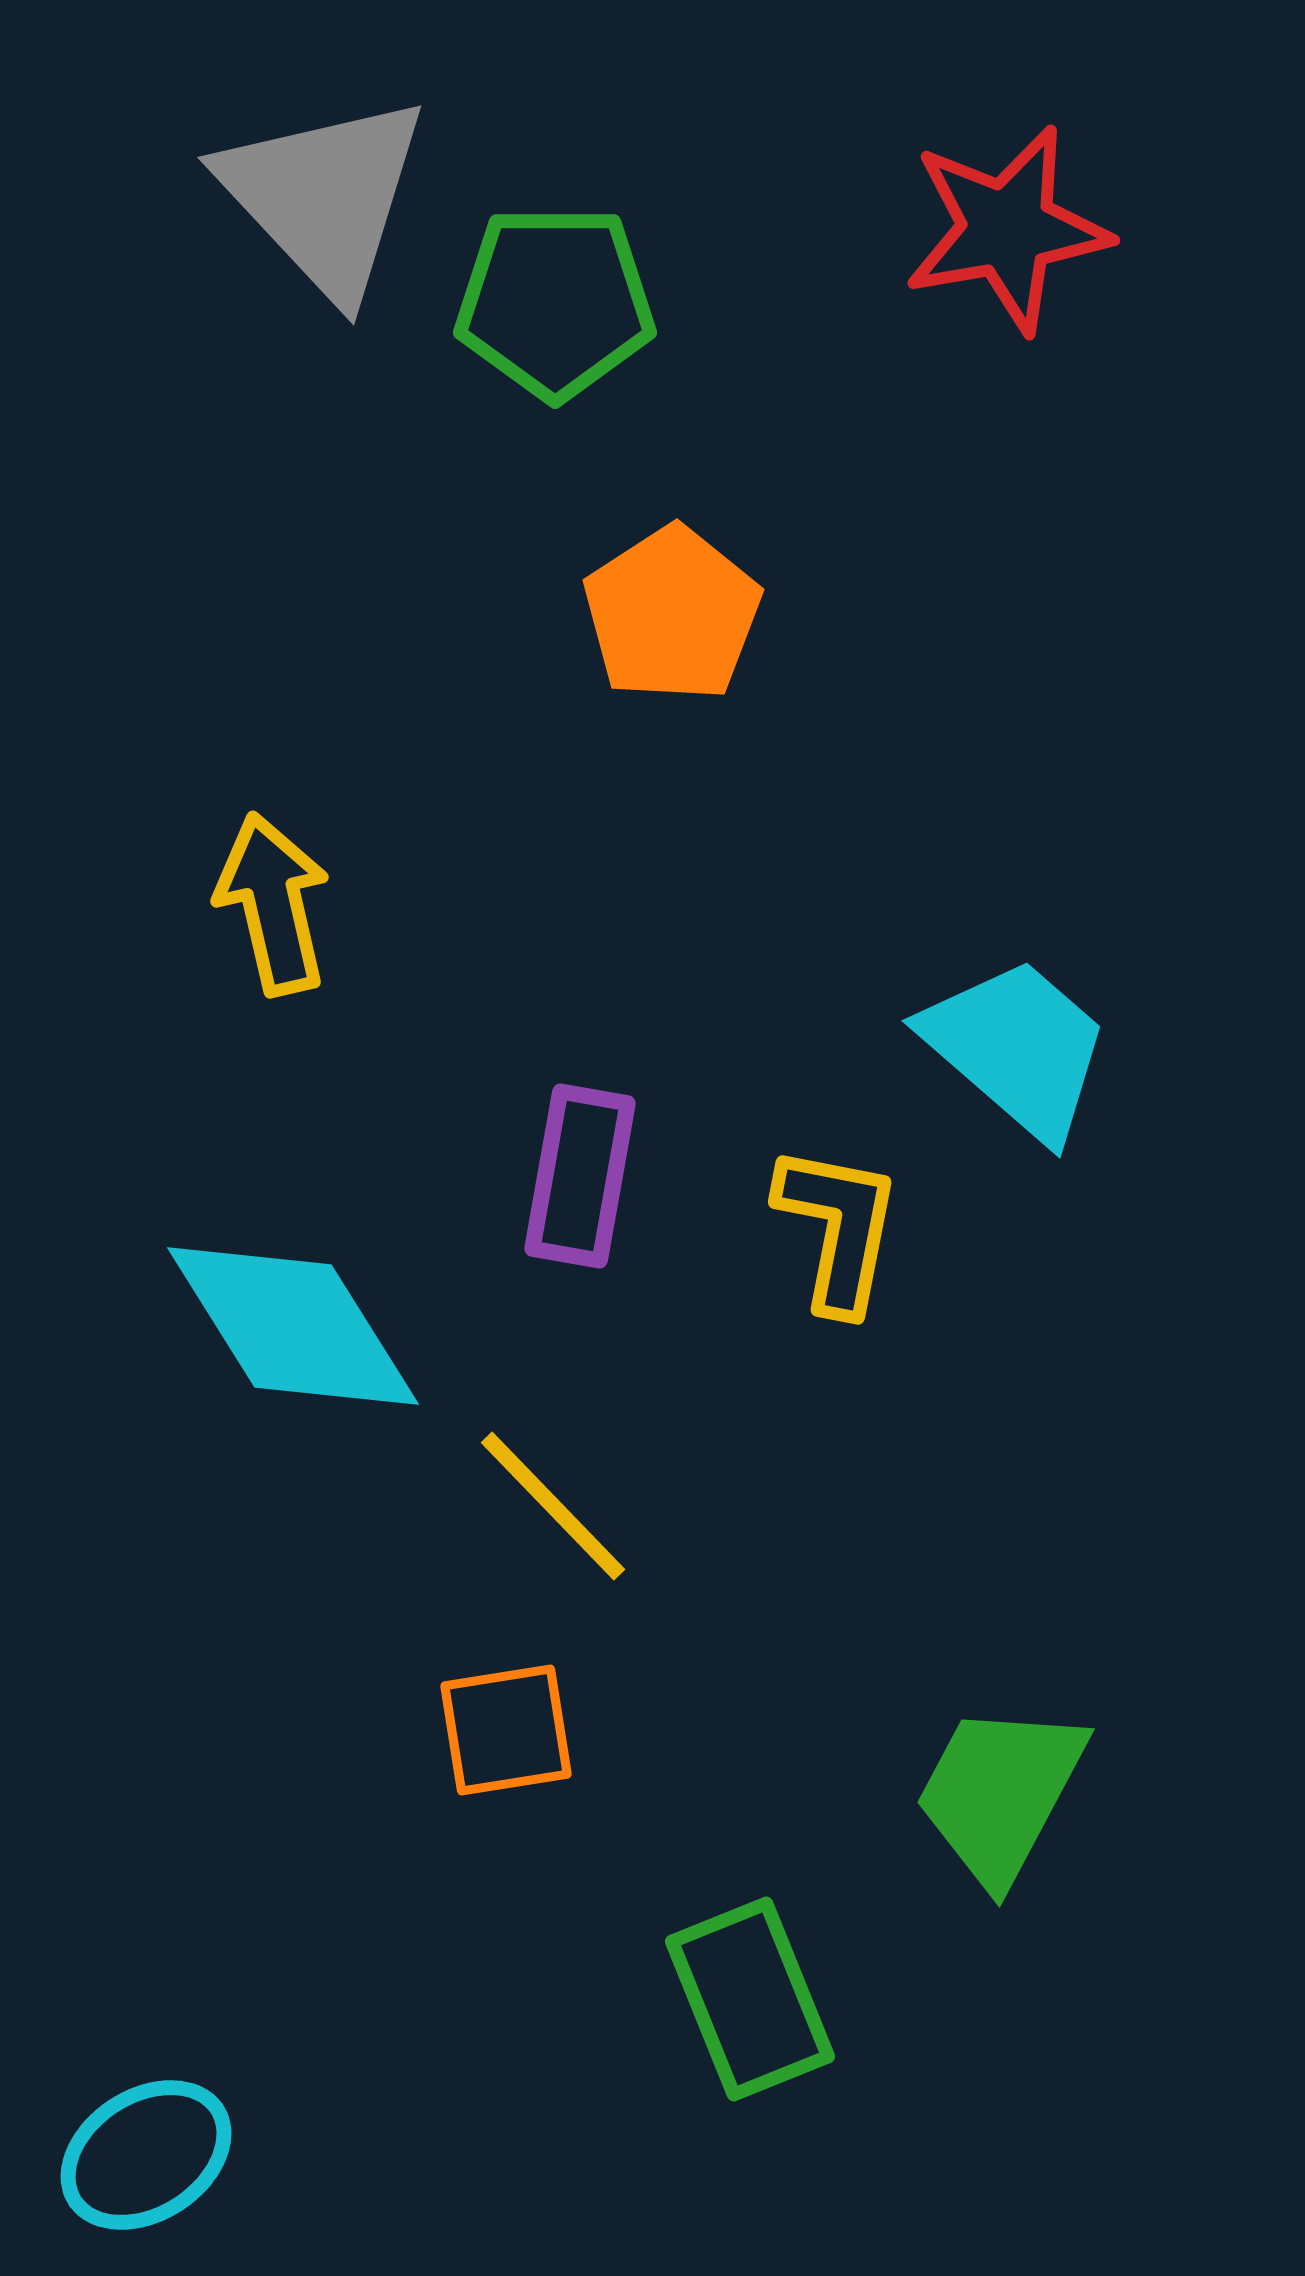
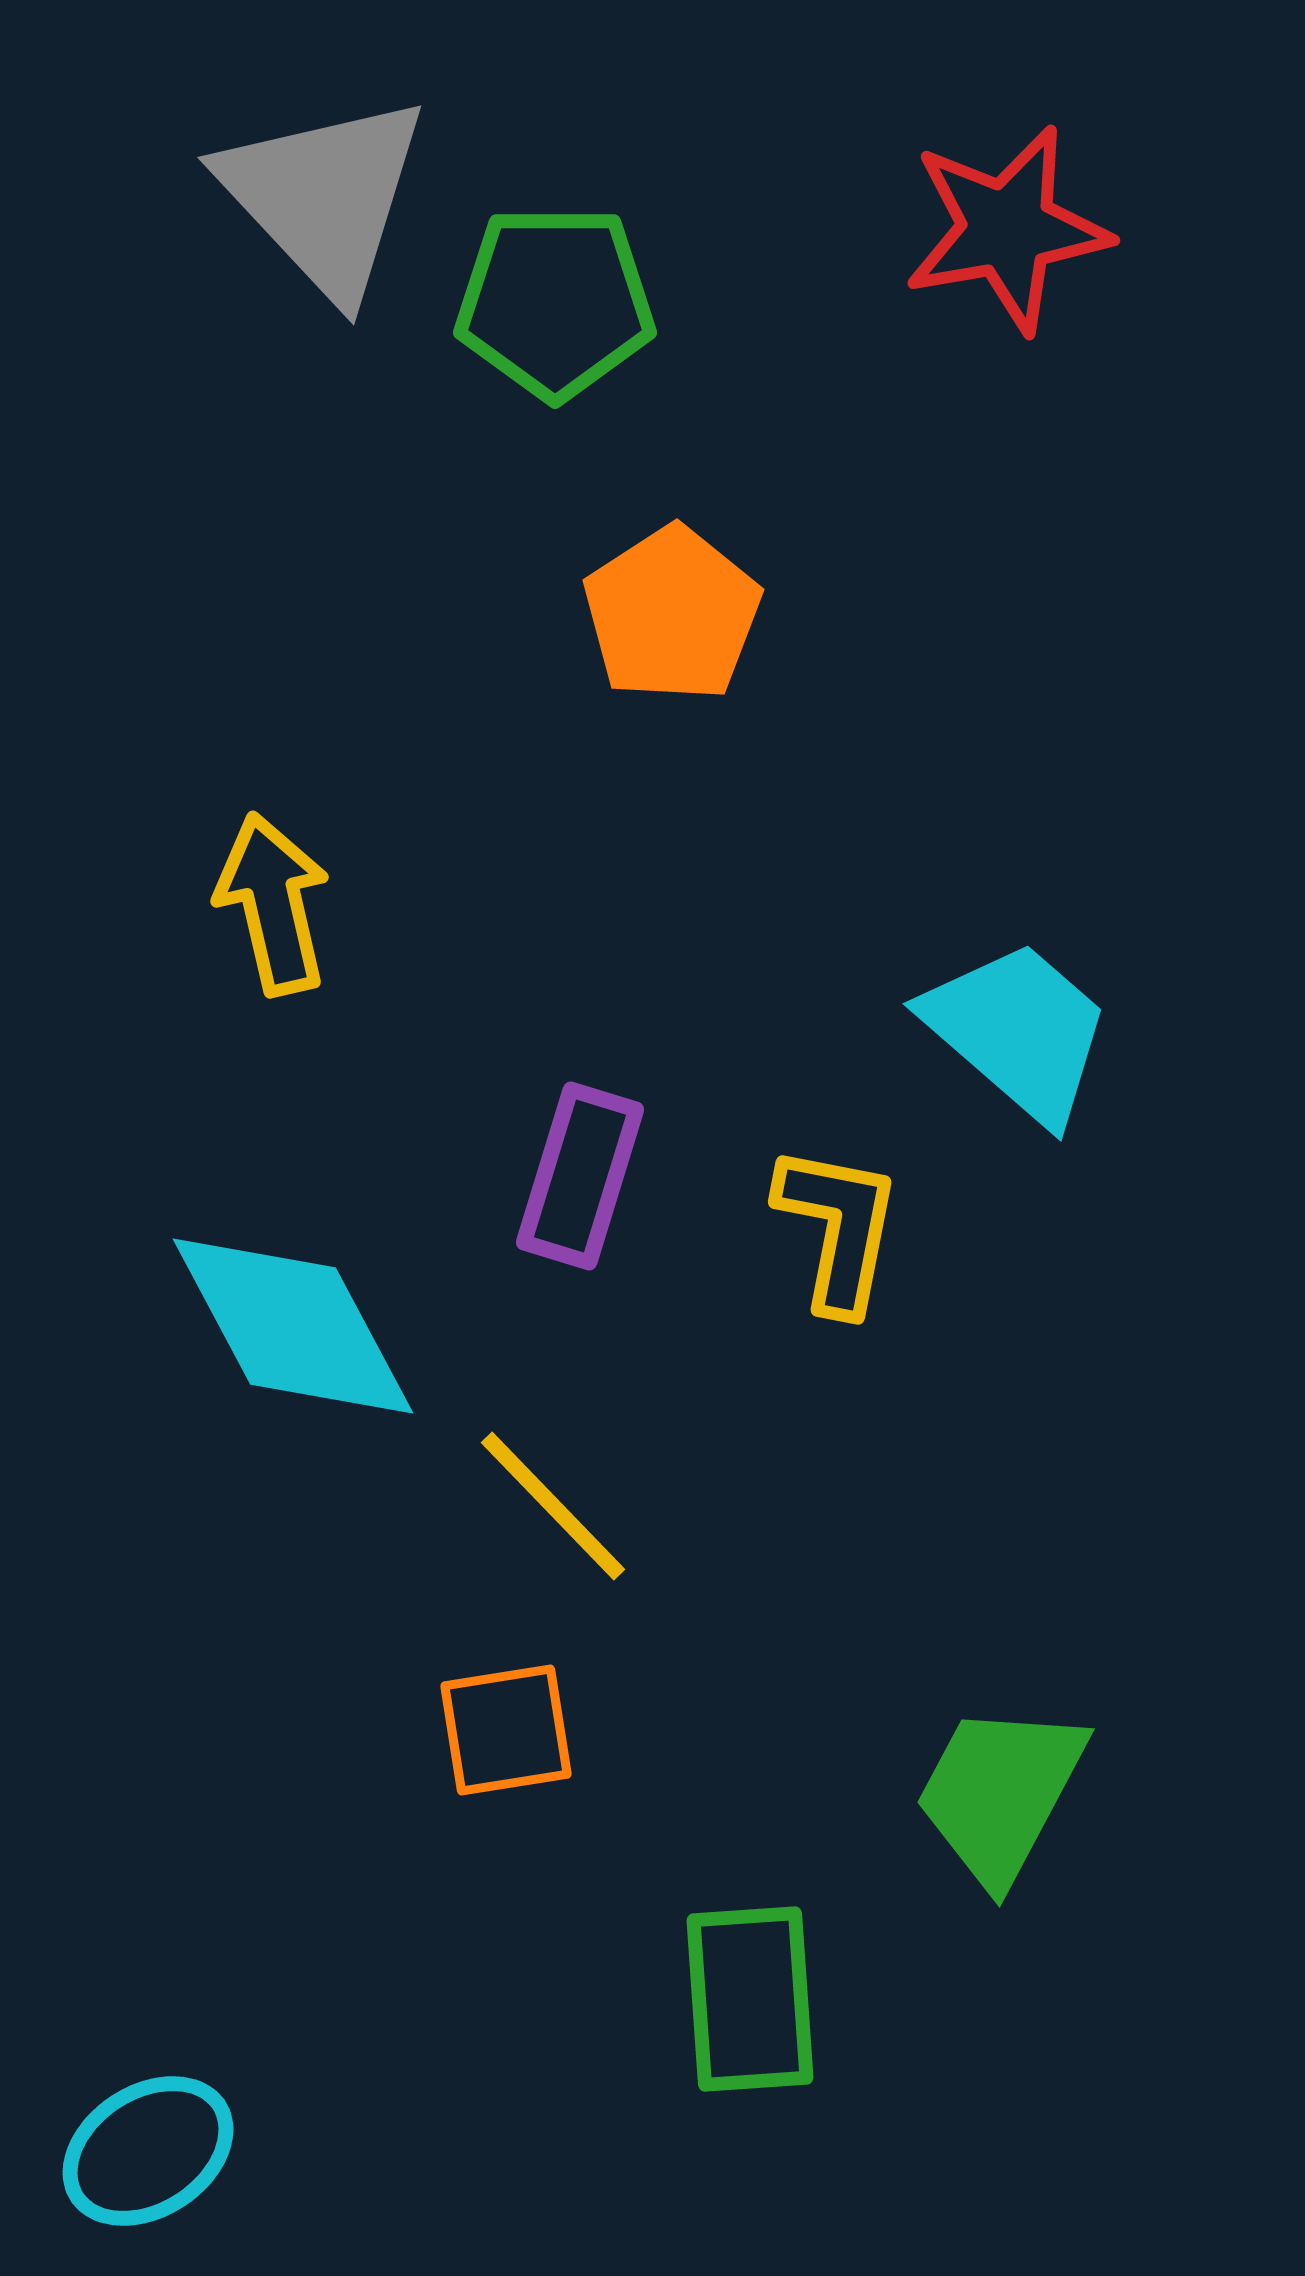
cyan trapezoid: moved 1 px right, 17 px up
purple rectangle: rotated 7 degrees clockwise
cyan diamond: rotated 4 degrees clockwise
green rectangle: rotated 18 degrees clockwise
cyan ellipse: moved 2 px right, 4 px up
